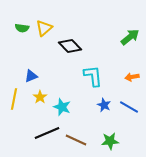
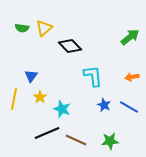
blue triangle: rotated 32 degrees counterclockwise
cyan star: moved 2 px down
